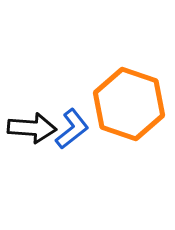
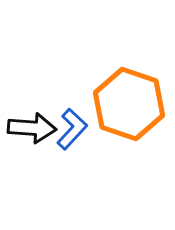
blue L-shape: rotated 9 degrees counterclockwise
